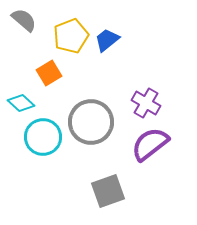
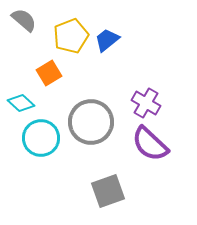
cyan circle: moved 2 px left, 1 px down
purple semicircle: rotated 99 degrees counterclockwise
